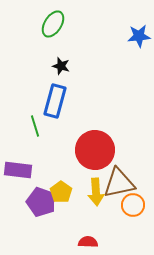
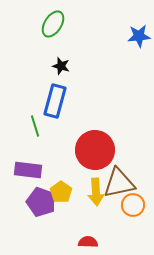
purple rectangle: moved 10 px right
